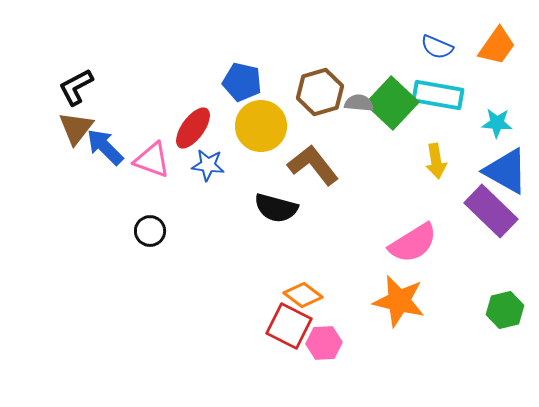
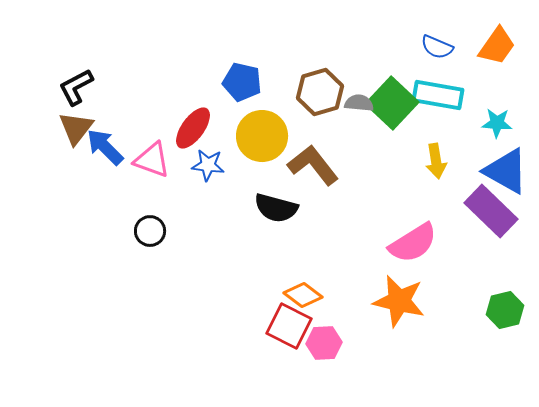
yellow circle: moved 1 px right, 10 px down
